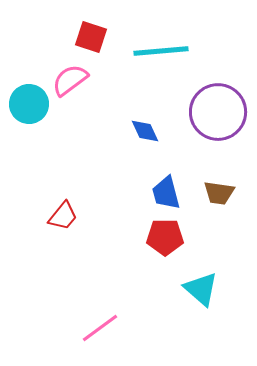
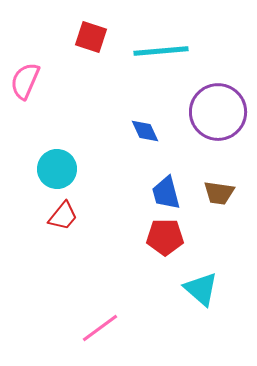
pink semicircle: moved 45 px left, 1 px down; rotated 30 degrees counterclockwise
cyan circle: moved 28 px right, 65 px down
